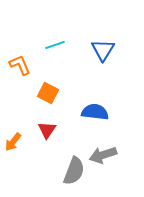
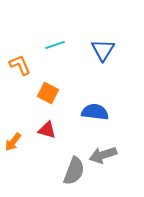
red triangle: rotated 48 degrees counterclockwise
